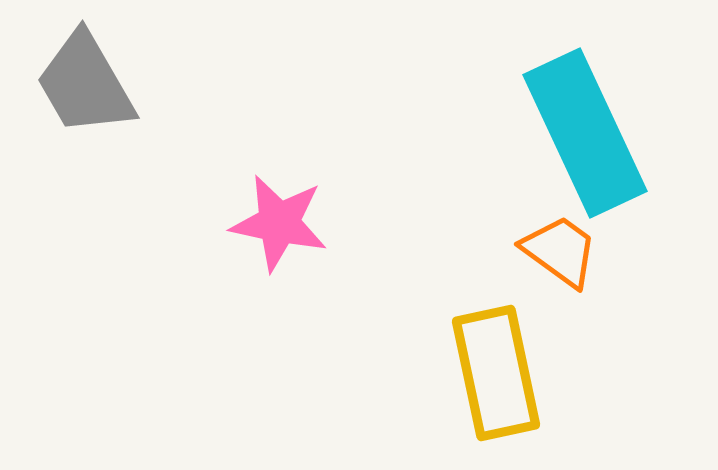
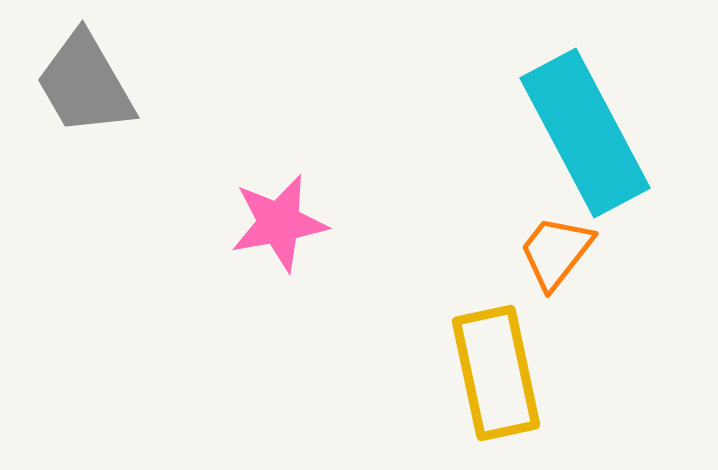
cyan rectangle: rotated 3 degrees counterclockwise
pink star: rotated 22 degrees counterclockwise
orange trapezoid: moved 4 px left, 1 px down; rotated 88 degrees counterclockwise
